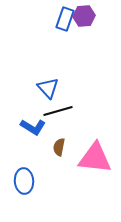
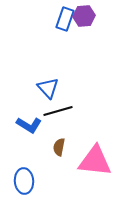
blue L-shape: moved 4 px left, 2 px up
pink triangle: moved 3 px down
